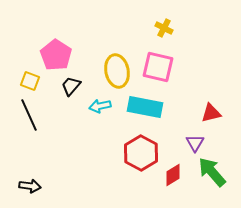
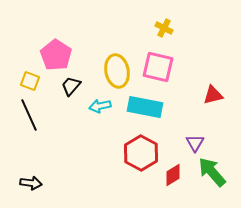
red triangle: moved 2 px right, 18 px up
black arrow: moved 1 px right, 3 px up
